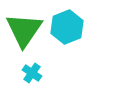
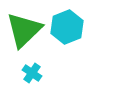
green triangle: rotated 12 degrees clockwise
